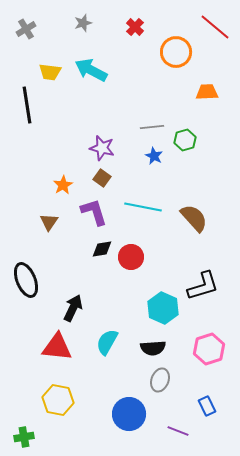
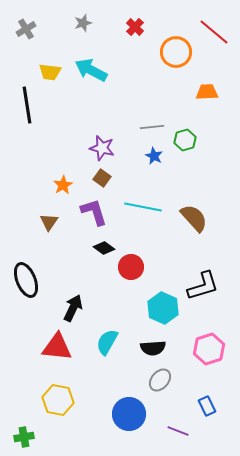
red line: moved 1 px left, 5 px down
black diamond: moved 2 px right, 1 px up; rotated 45 degrees clockwise
red circle: moved 10 px down
gray ellipse: rotated 20 degrees clockwise
